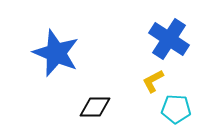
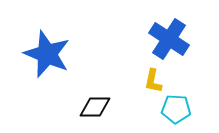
blue star: moved 9 px left, 1 px down
yellow L-shape: rotated 50 degrees counterclockwise
